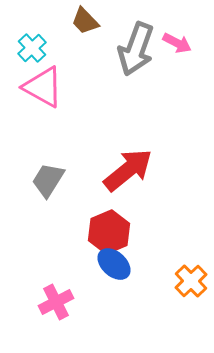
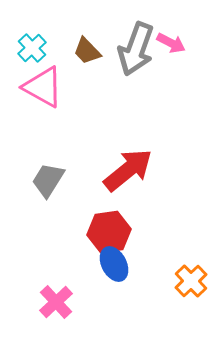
brown trapezoid: moved 2 px right, 30 px down
pink arrow: moved 6 px left
red hexagon: rotated 15 degrees clockwise
blue ellipse: rotated 20 degrees clockwise
pink cross: rotated 16 degrees counterclockwise
